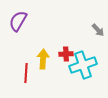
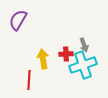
purple semicircle: moved 1 px up
gray arrow: moved 14 px left, 15 px down; rotated 24 degrees clockwise
yellow arrow: rotated 12 degrees counterclockwise
red line: moved 3 px right, 7 px down
